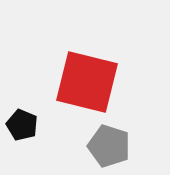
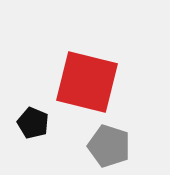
black pentagon: moved 11 px right, 2 px up
